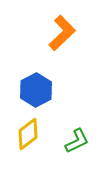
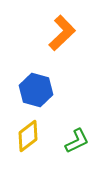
blue hexagon: rotated 16 degrees counterclockwise
yellow diamond: moved 2 px down
